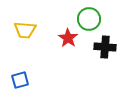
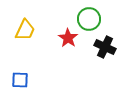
yellow trapezoid: rotated 70 degrees counterclockwise
black cross: rotated 20 degrees clockwise
blue square: rotated 18 degrees clockwise
